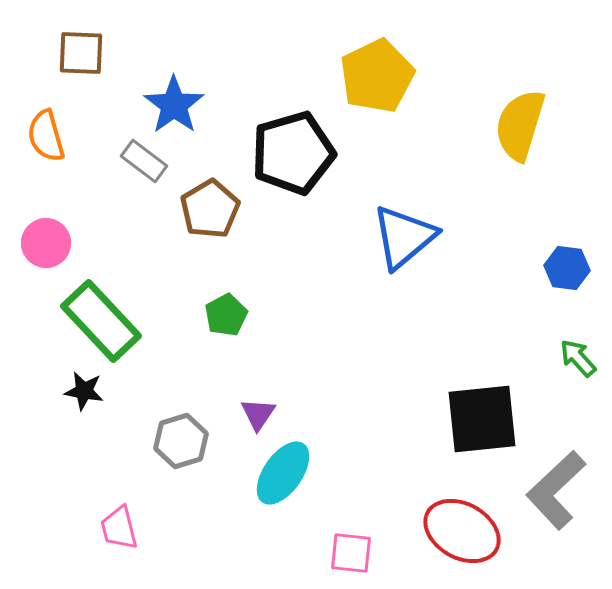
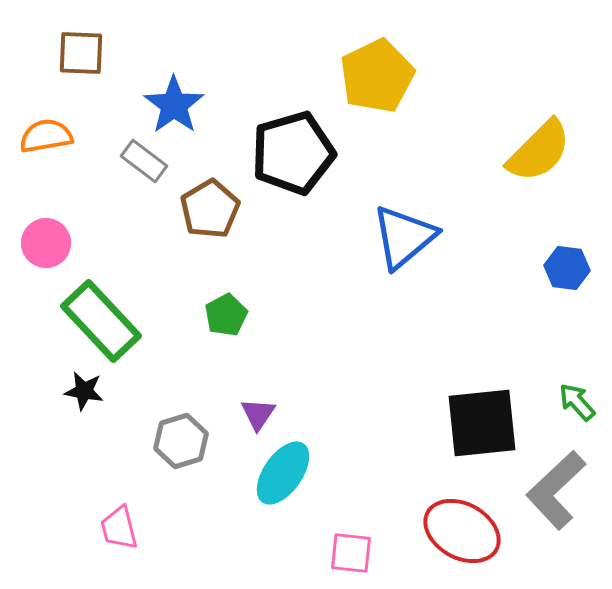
yellow semicircle: moved 19 px right, 26 px down; rotated 152 degrees counterclockwise
orange semicircle: rotated 96 degrees clockwise
green arrow: moved 1 px left, 44 px down
black square: moved 4 px down
